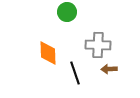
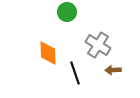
gray cross: rotated 30 degrees clockwise
brown arrow: moved 4 px right, 1 px down
